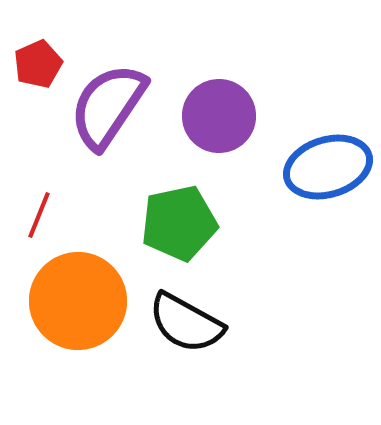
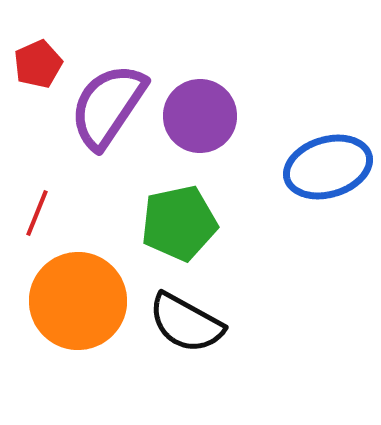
purple circle: moved 19 px left
red line: moved 2 px left, 2 px up
